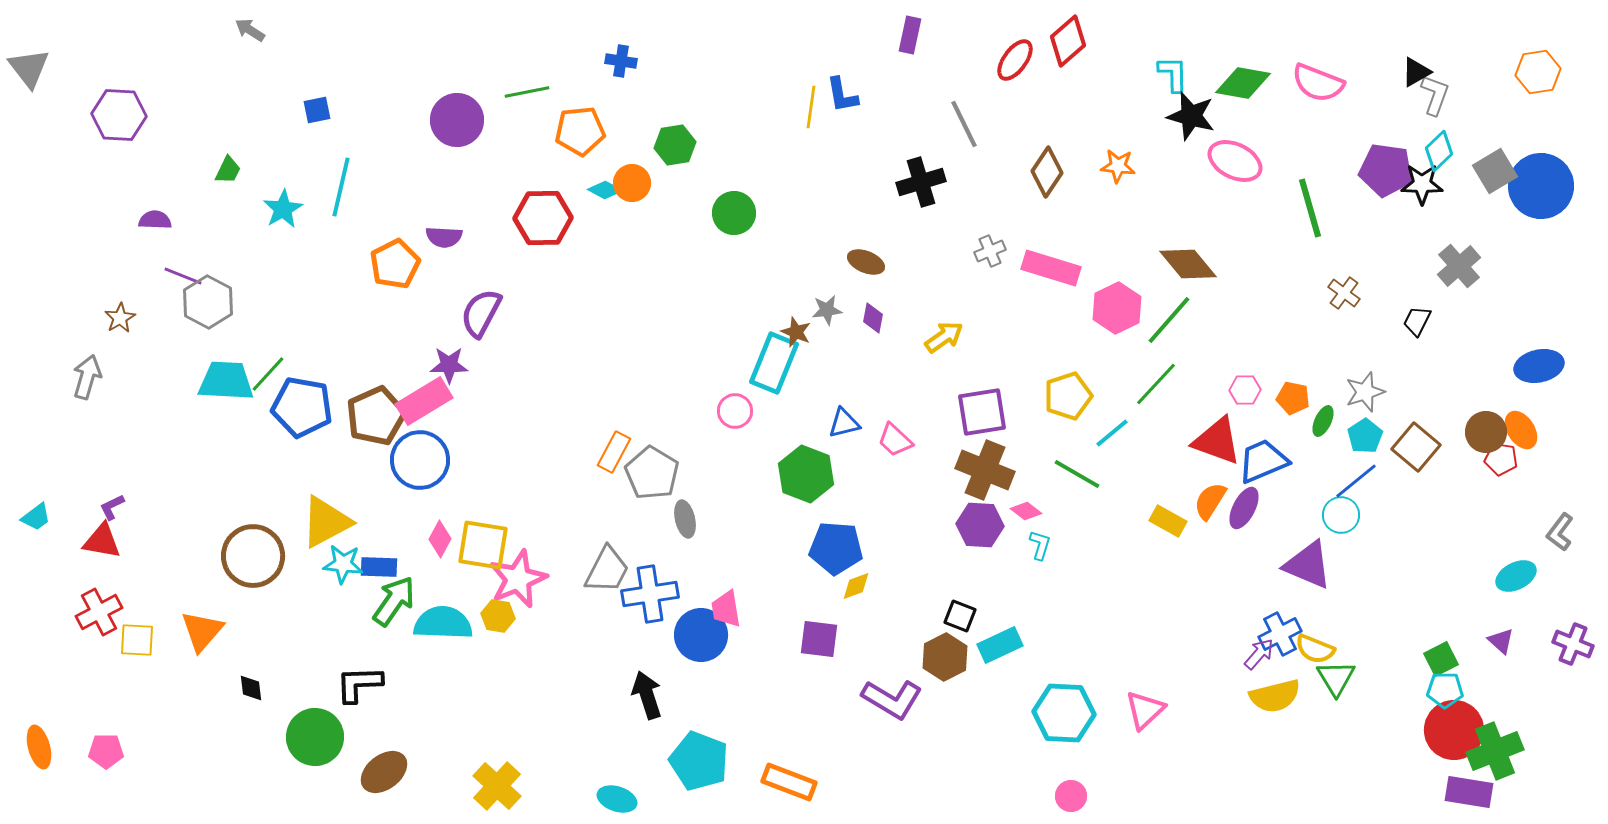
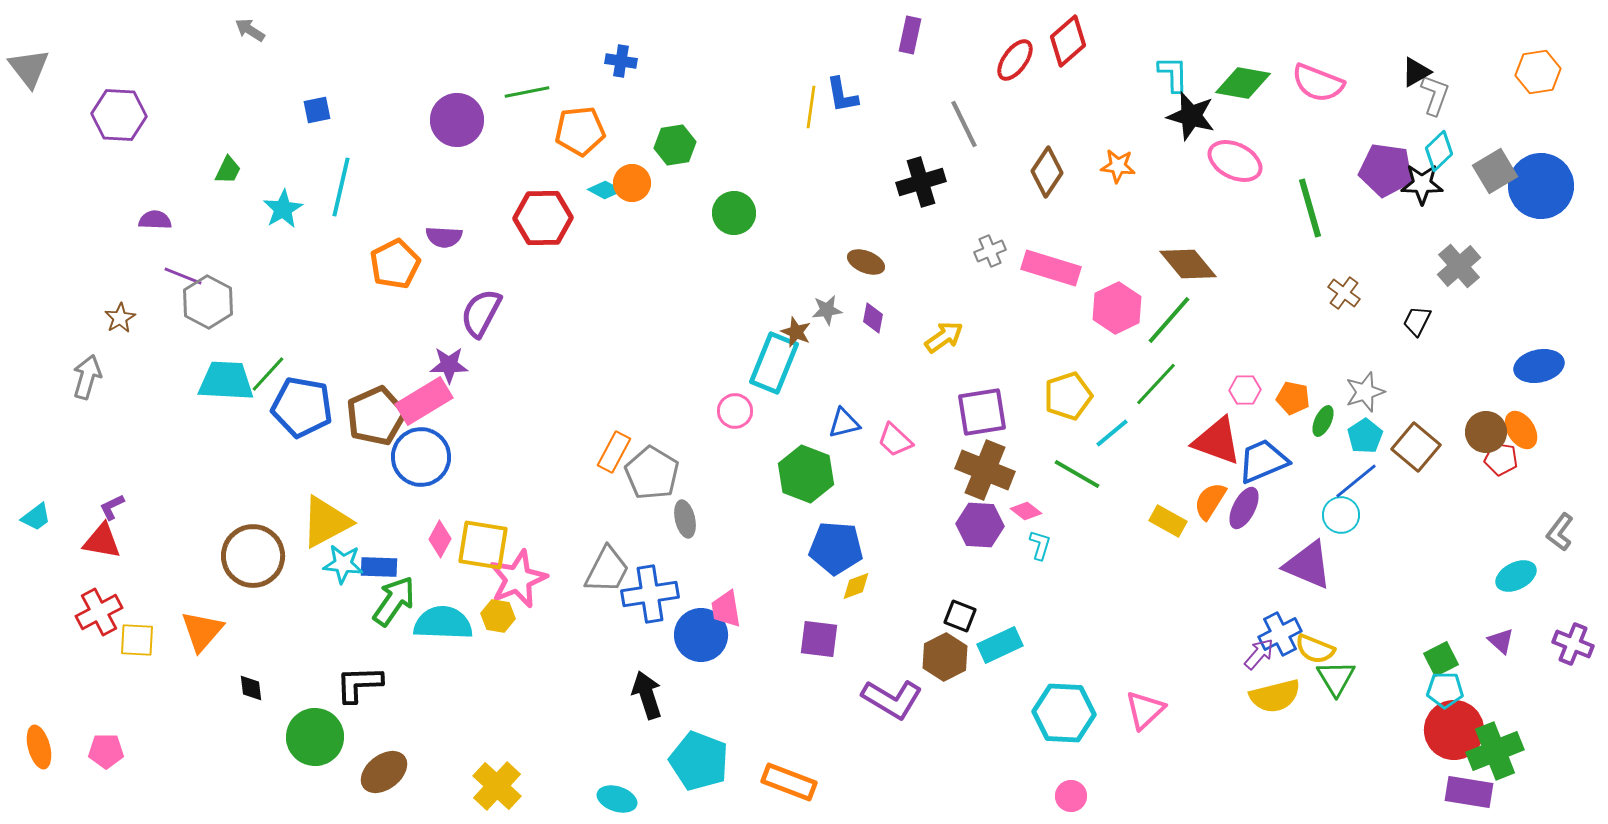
blue circle at (420, 460): moved 1 px right, 3 px up
